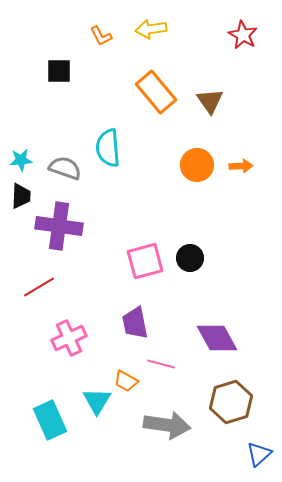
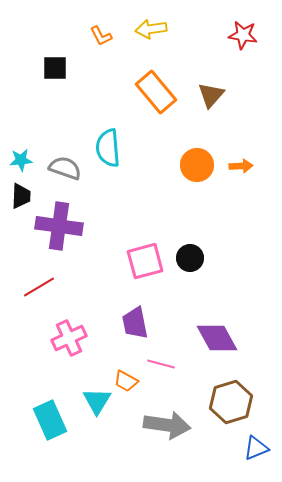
red star: rotated 20 degrees counterclockwise
black square: moved 4 px left, 3 px up
brown triangle: moved 1 px right, 6 px up; rotated 16 degrees clockwise
blue triangle: moved 3 px left, 6 px up; rotated 20 degrees clockwise
